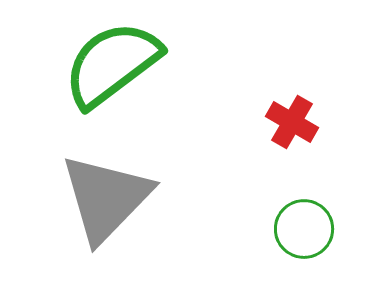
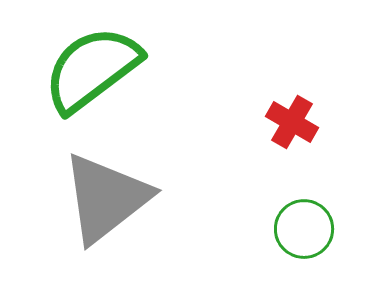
green semicircle: moved 20 px left, 5 px down
gray triangle: rotated 8 degrees clockwise
